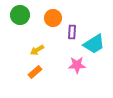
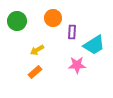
green circle: moved 3 px left, 6 px down
cyan trapezoid: moved 1 px down
